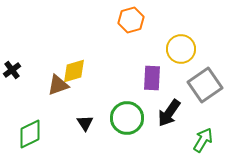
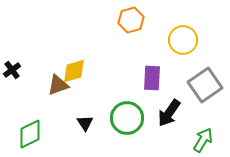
yellow circle: moved 2 px right, 9 px up
